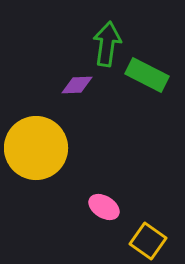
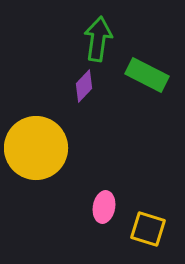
green arrow: moved 9 px left, 5 px up
purple diamond: moved 7 px right, 1 px down; rotated 44 degrees counterclockwise
pink ellipse: rotated 68 degrees clockwise
yellow square: moved 12 px up; rotated 18 degrees counterclockwise
